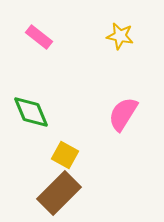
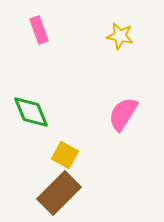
pink rectangle: moved 7 px up; rotated 32 degrees clockwise
